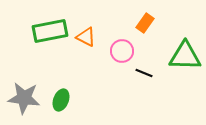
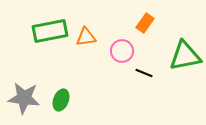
orange triangle: rotated 35 degrees counterclockwise
green triangle: rotated 12 degrees counterclockwise
